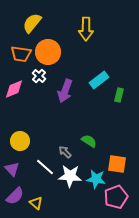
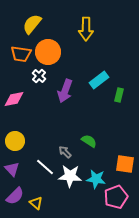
yellow semicircle: moved 1 px down
pink diamond: moved 10 px down; rotated 10 degrees clockwise
yellow circle: moved 5 px left
orange square: moved 8 px right
